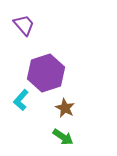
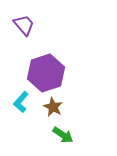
cyan L-shape: moved 2 px down
brown star: moved 12 px left, 1 px up
green arrow: moved 2 px up
